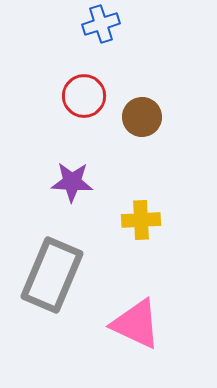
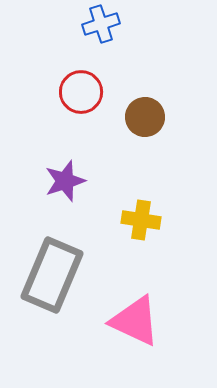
red circle: moved 3 px left, 4 px up
brown circle: moved 3 px right
purple star: moved 7 px left, 1 px up; rotated 21 degrees counterclockwise
yellow cross: rotated 12 degrees clockwise
pink triangle: moved 1 px left, 3 px up
